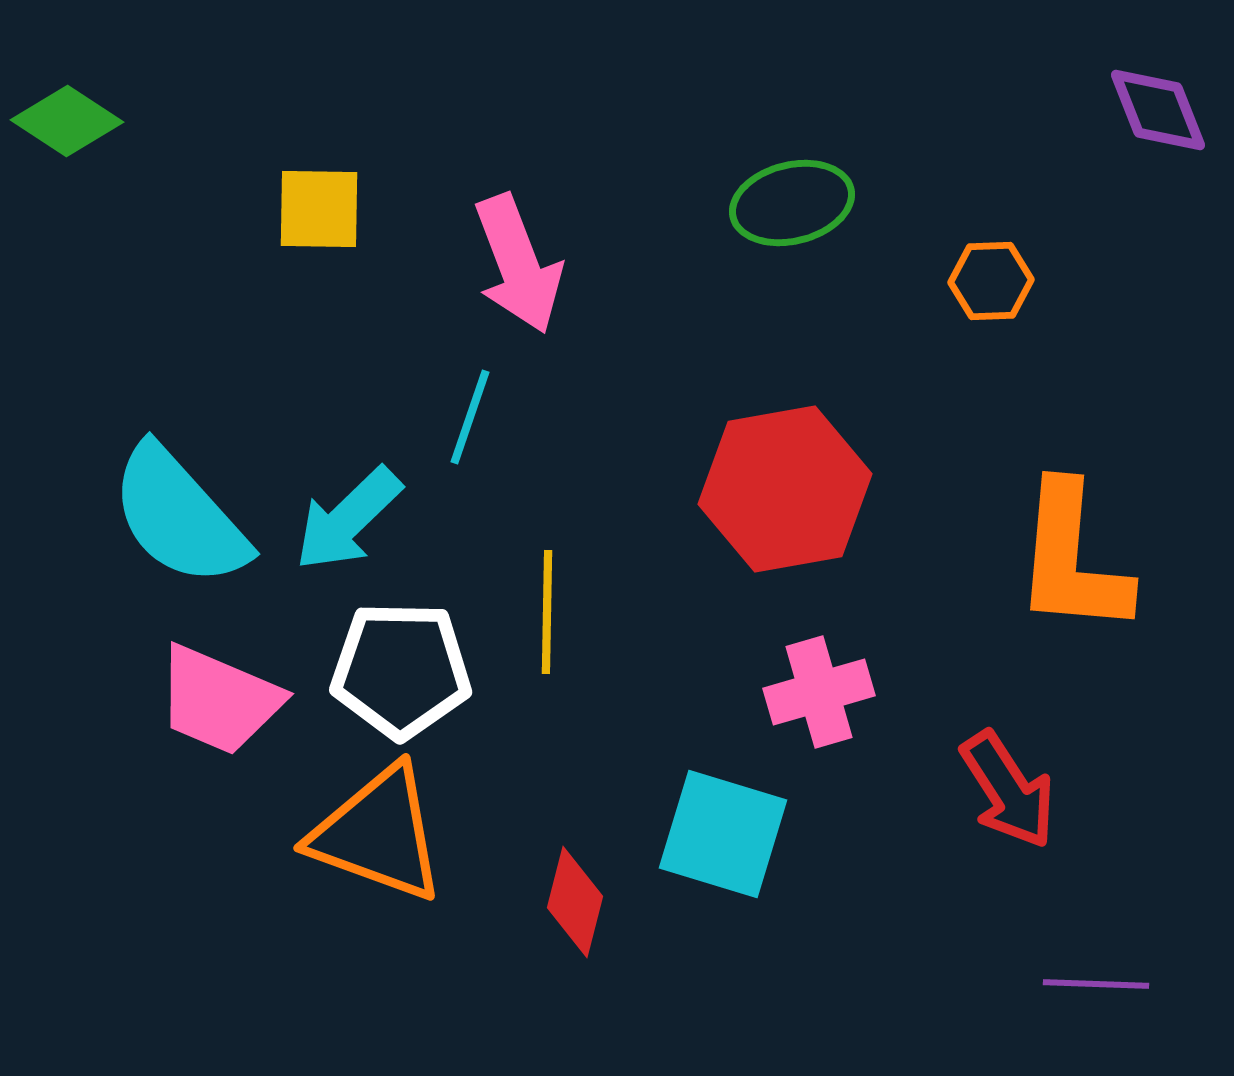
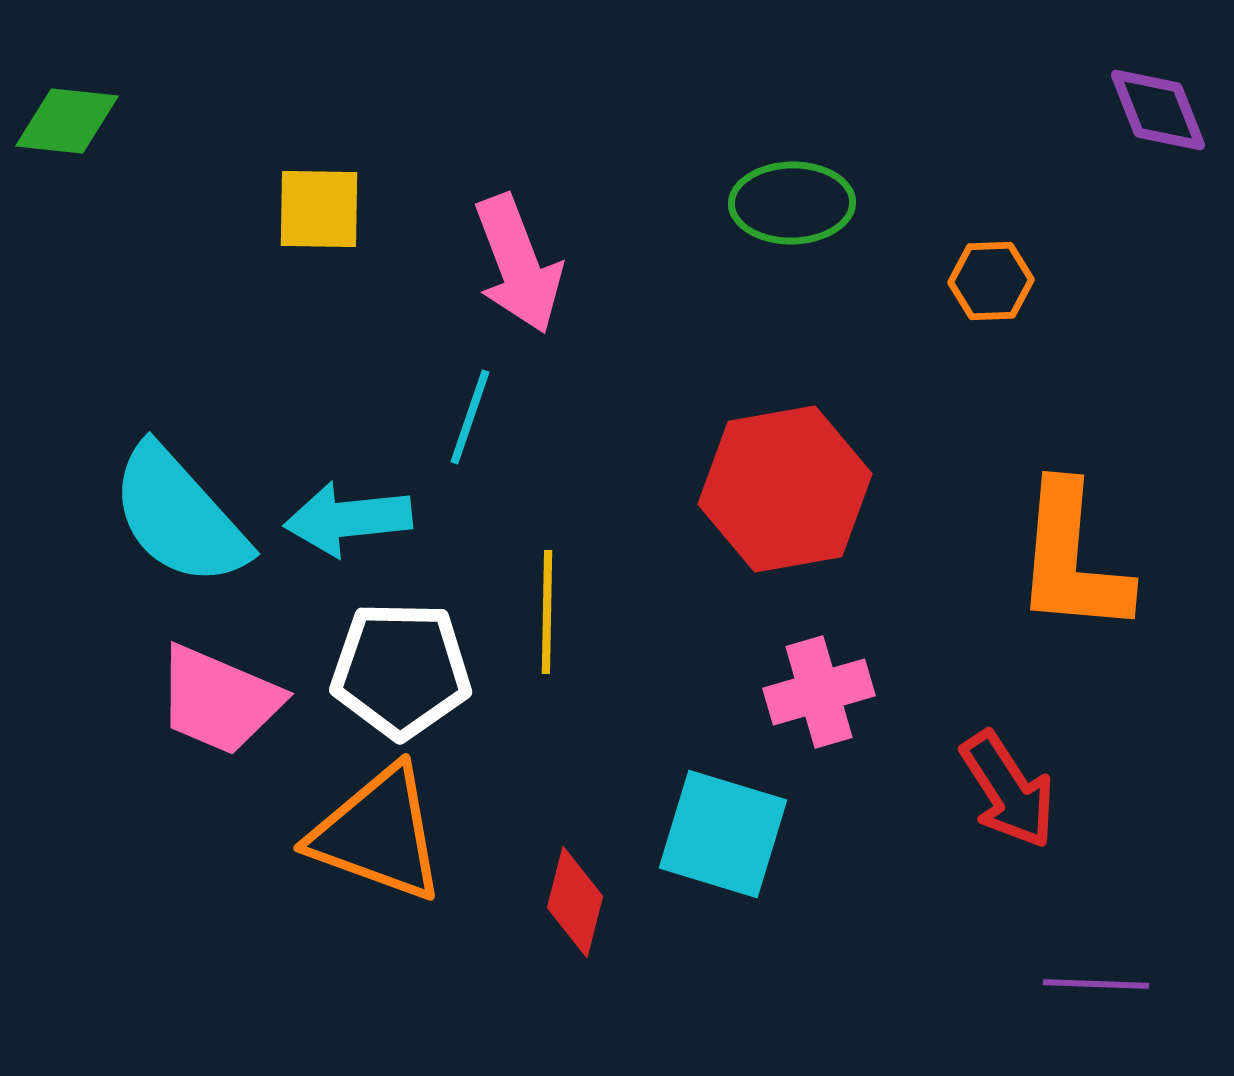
green diamond: rotated 27 degrees counterclockwise
green ellipse: rotated 13 degrees clockwise
cyan arrow: rotated 38 degrees clockwise
